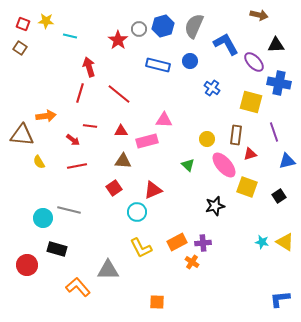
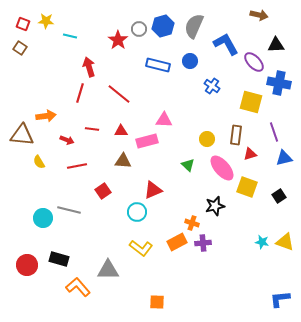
blue cross at (212, 88): moved 2 px up
red line at (90, 126): moved 2 px right, 3 px down
red arrow at (73, 140): moved 6 px left; rotated 16 degrees counterclockwise
blue triangle at (287, 161): moved 3 px left, 3 px up
pink ellipse at (224, 165): moved 2 px left, 3 px down
red square at (114, 188): moved 11 px left, 3 px down
yellow triangle at (285, 242): rotated 12 degrees counterclockwise
yellow L-shape at (141, 248): rotated 25 degrees counterclockwise
black rectangle at (57, 249): moved 2 px right, 10 px down
orange cross at (192, 262): moved 39 px up; rotated 16 degrees counterclockwise
